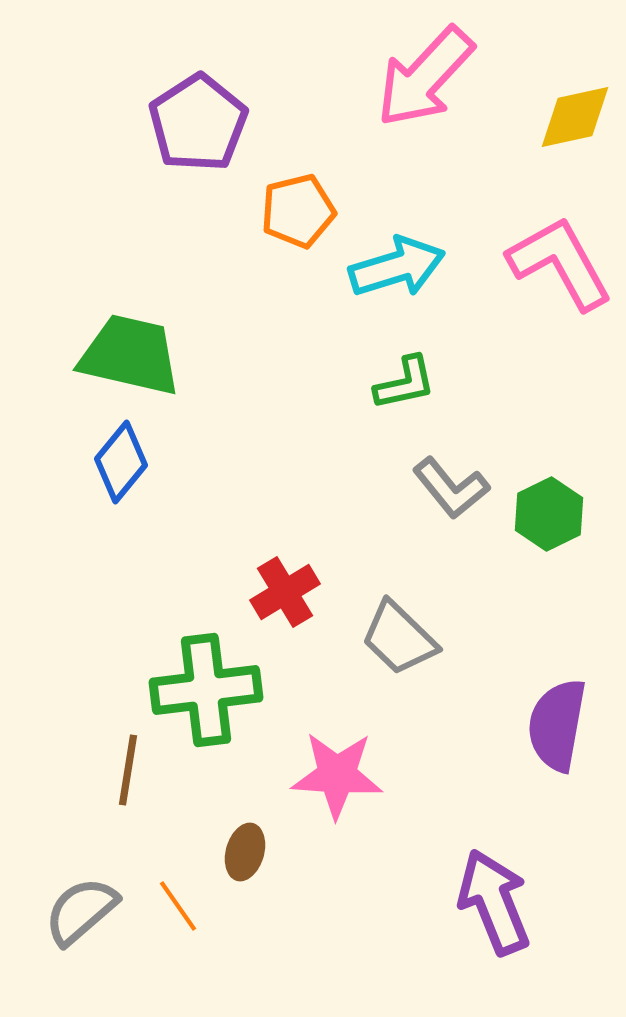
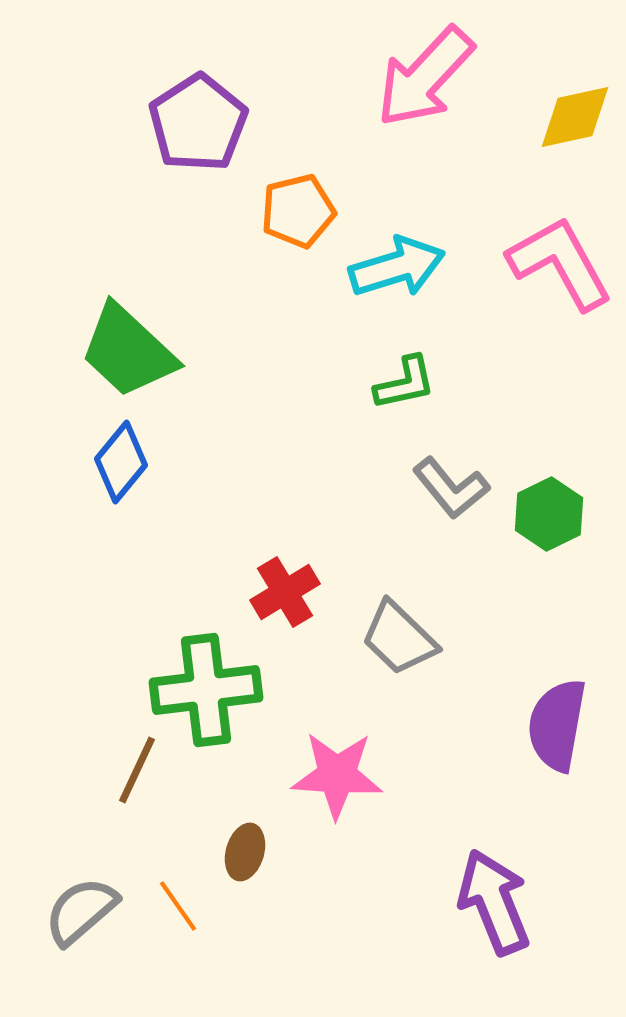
green trapezoid: moved 2 px left, 4 px up; rotated 150 degrees counterclockwise
brown line: moved 9 px right; rotated 16 degrees clockwise
